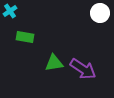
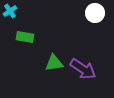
white circle: moved 5 px left
